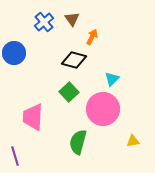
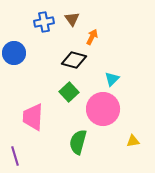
blue cross: rotated 30 degrees clockwise
